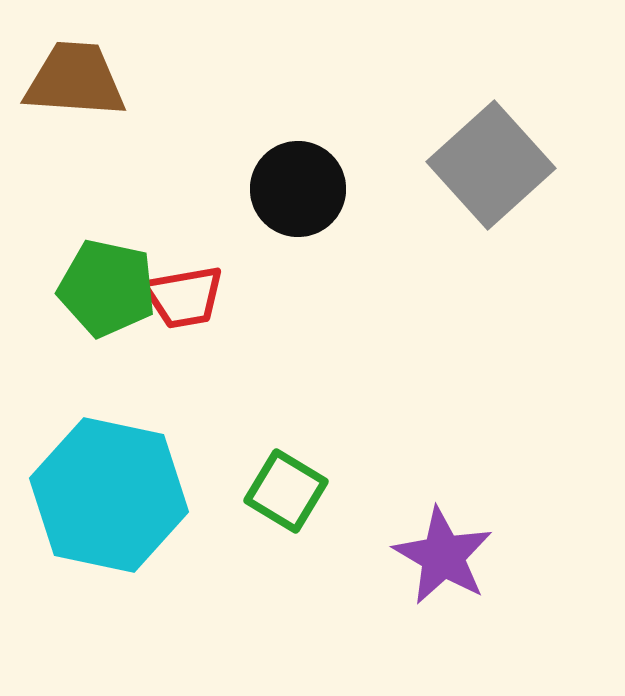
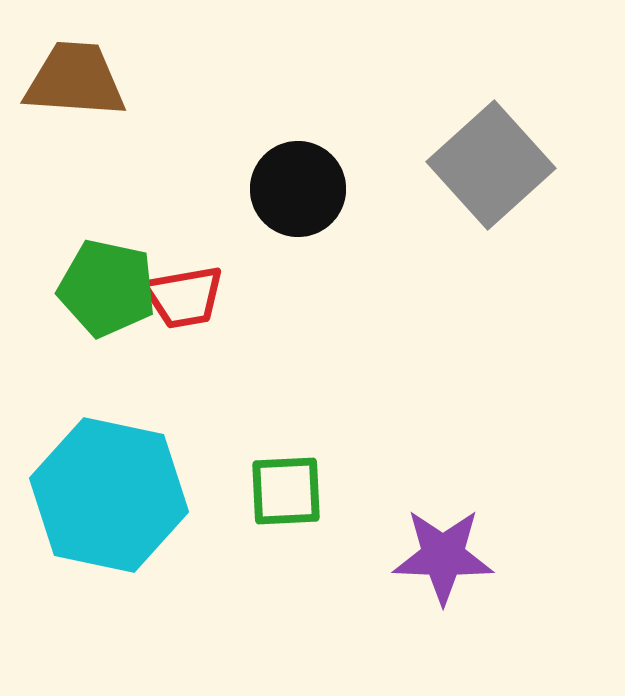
green square: rotated 34 degrees counterclockwise
purple star: rotated 28 degrees counterclockwise
